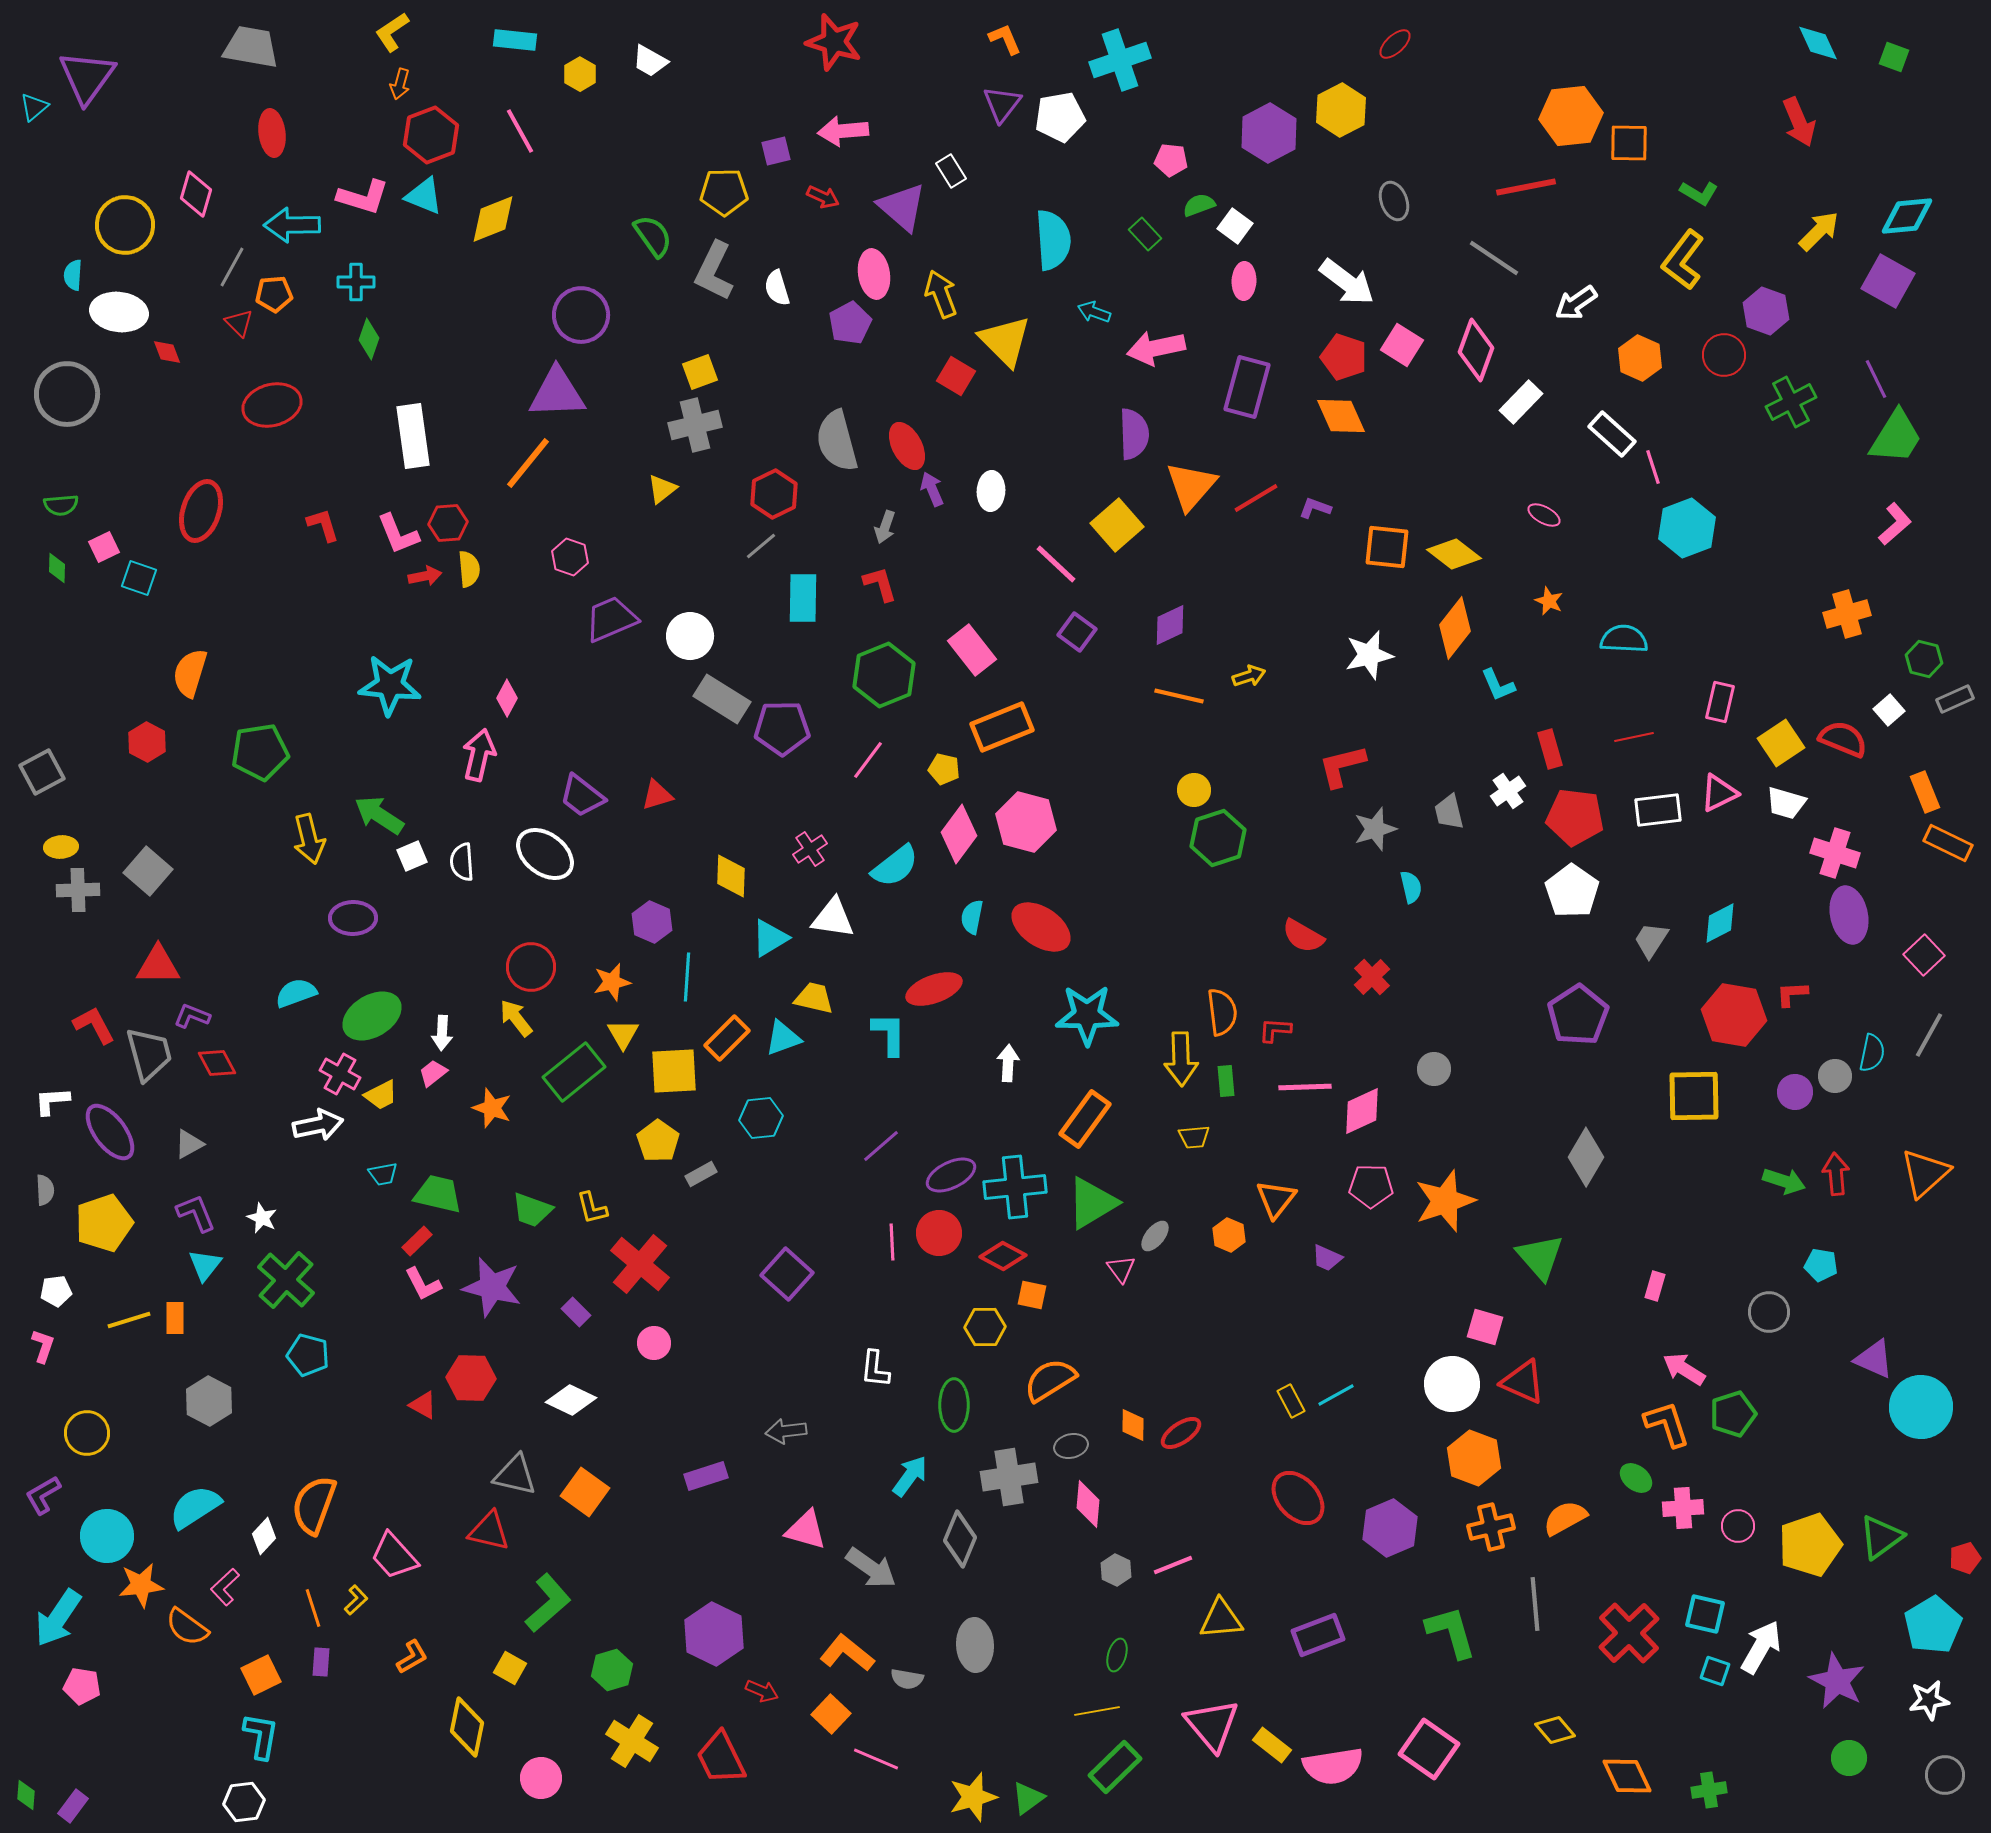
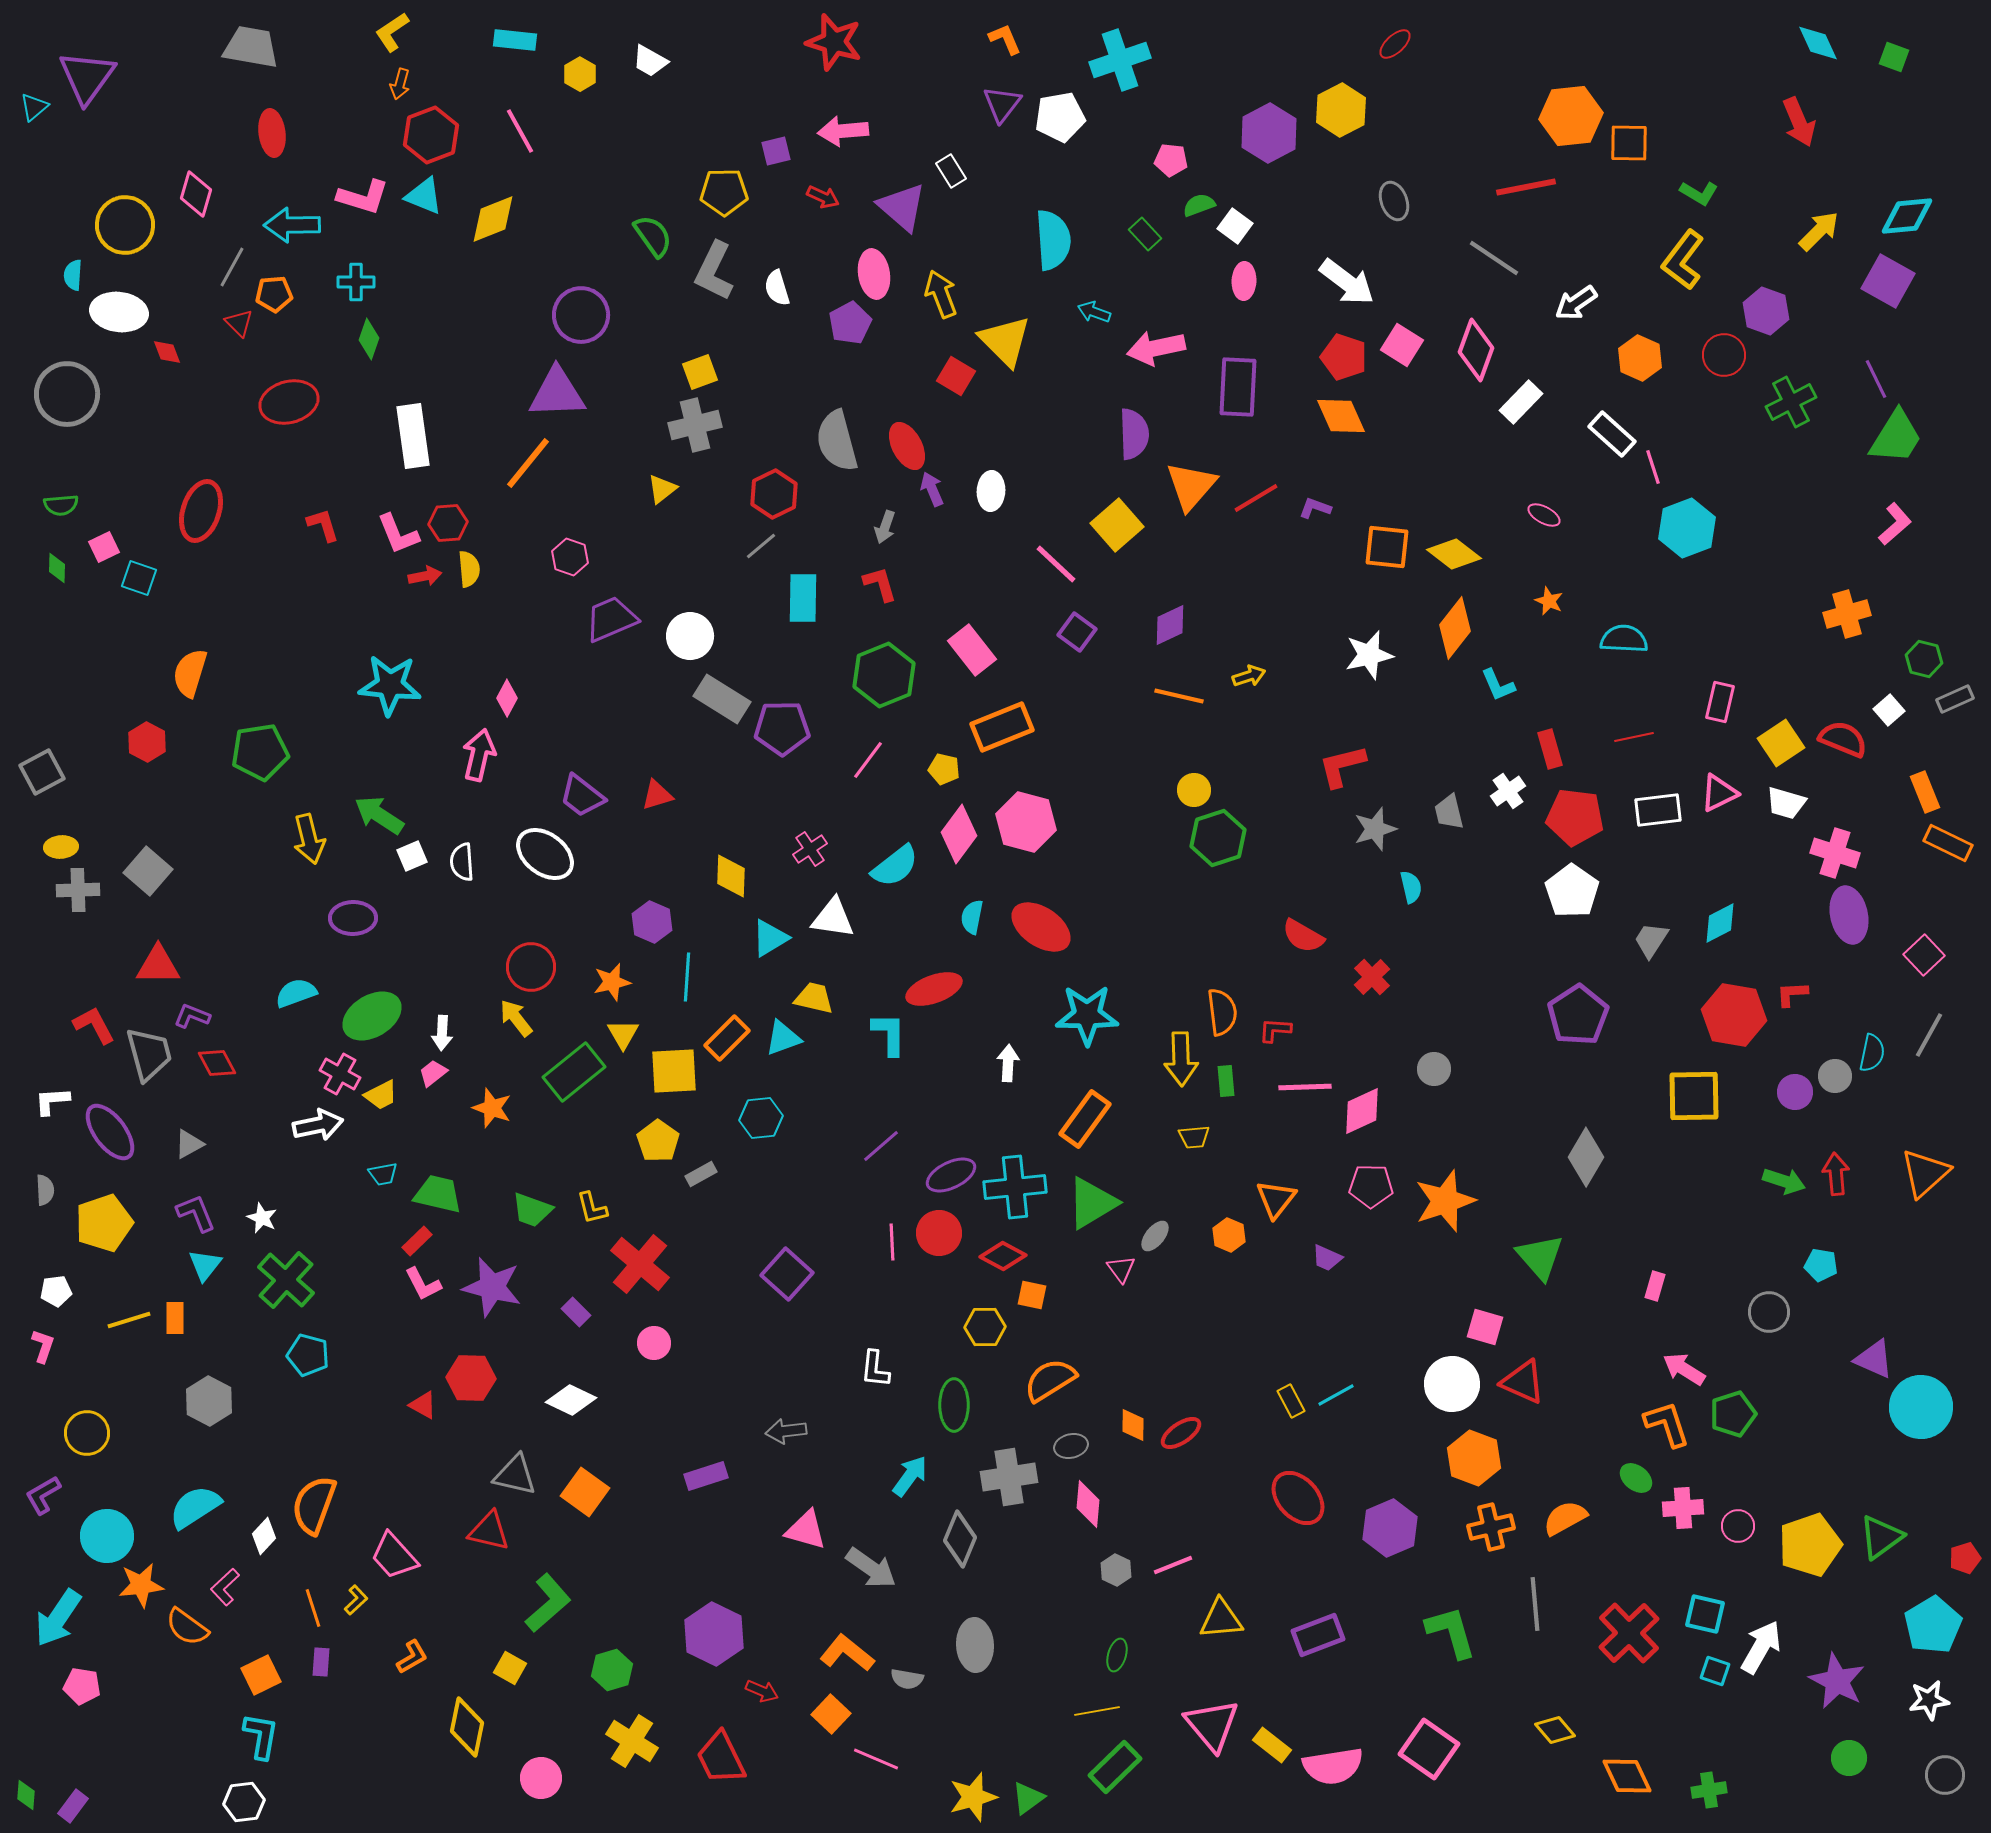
purple rectangle at (1247, 387): moved 9 px left; rotated 12 degrees counterclockwise
red ellipse at (272, 405): moved 17 px right, 3 px up
